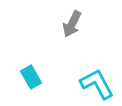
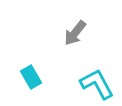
gray arrow: moved 3 px right, 9 px down; rotated 12 degrees clockwise
